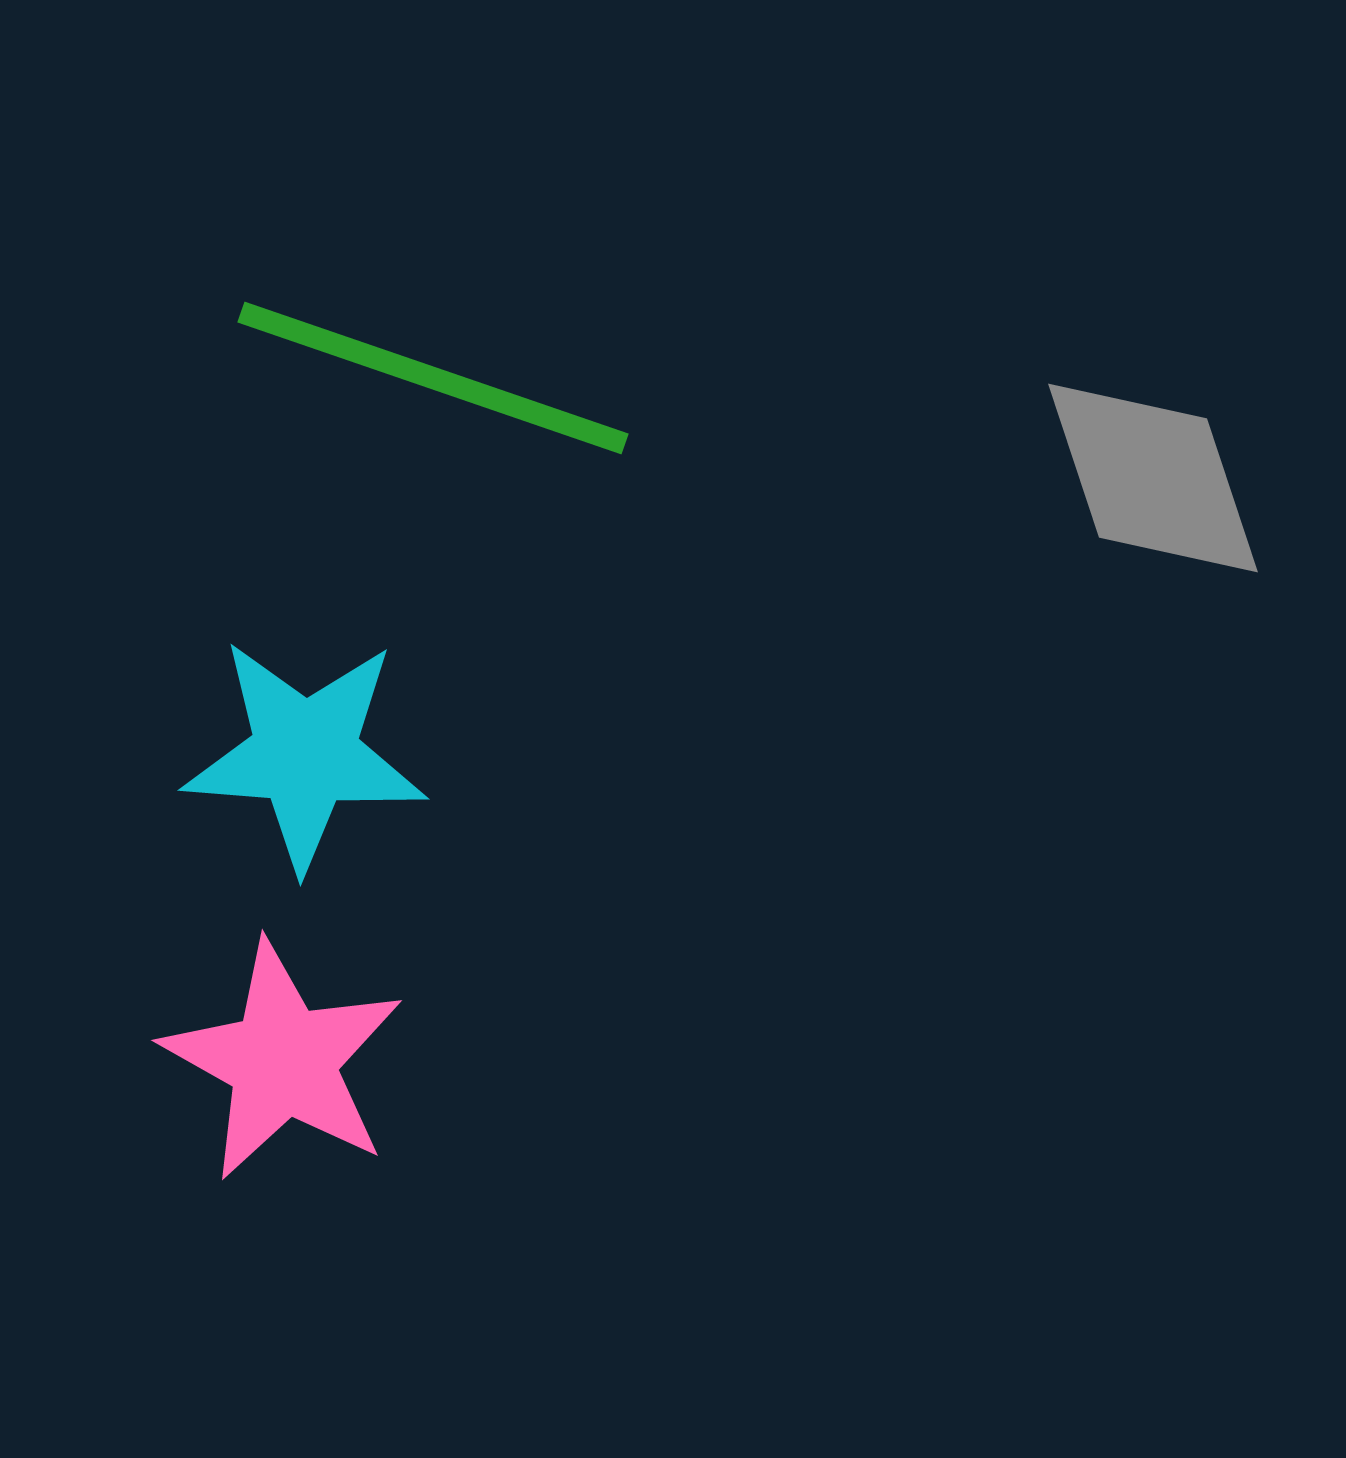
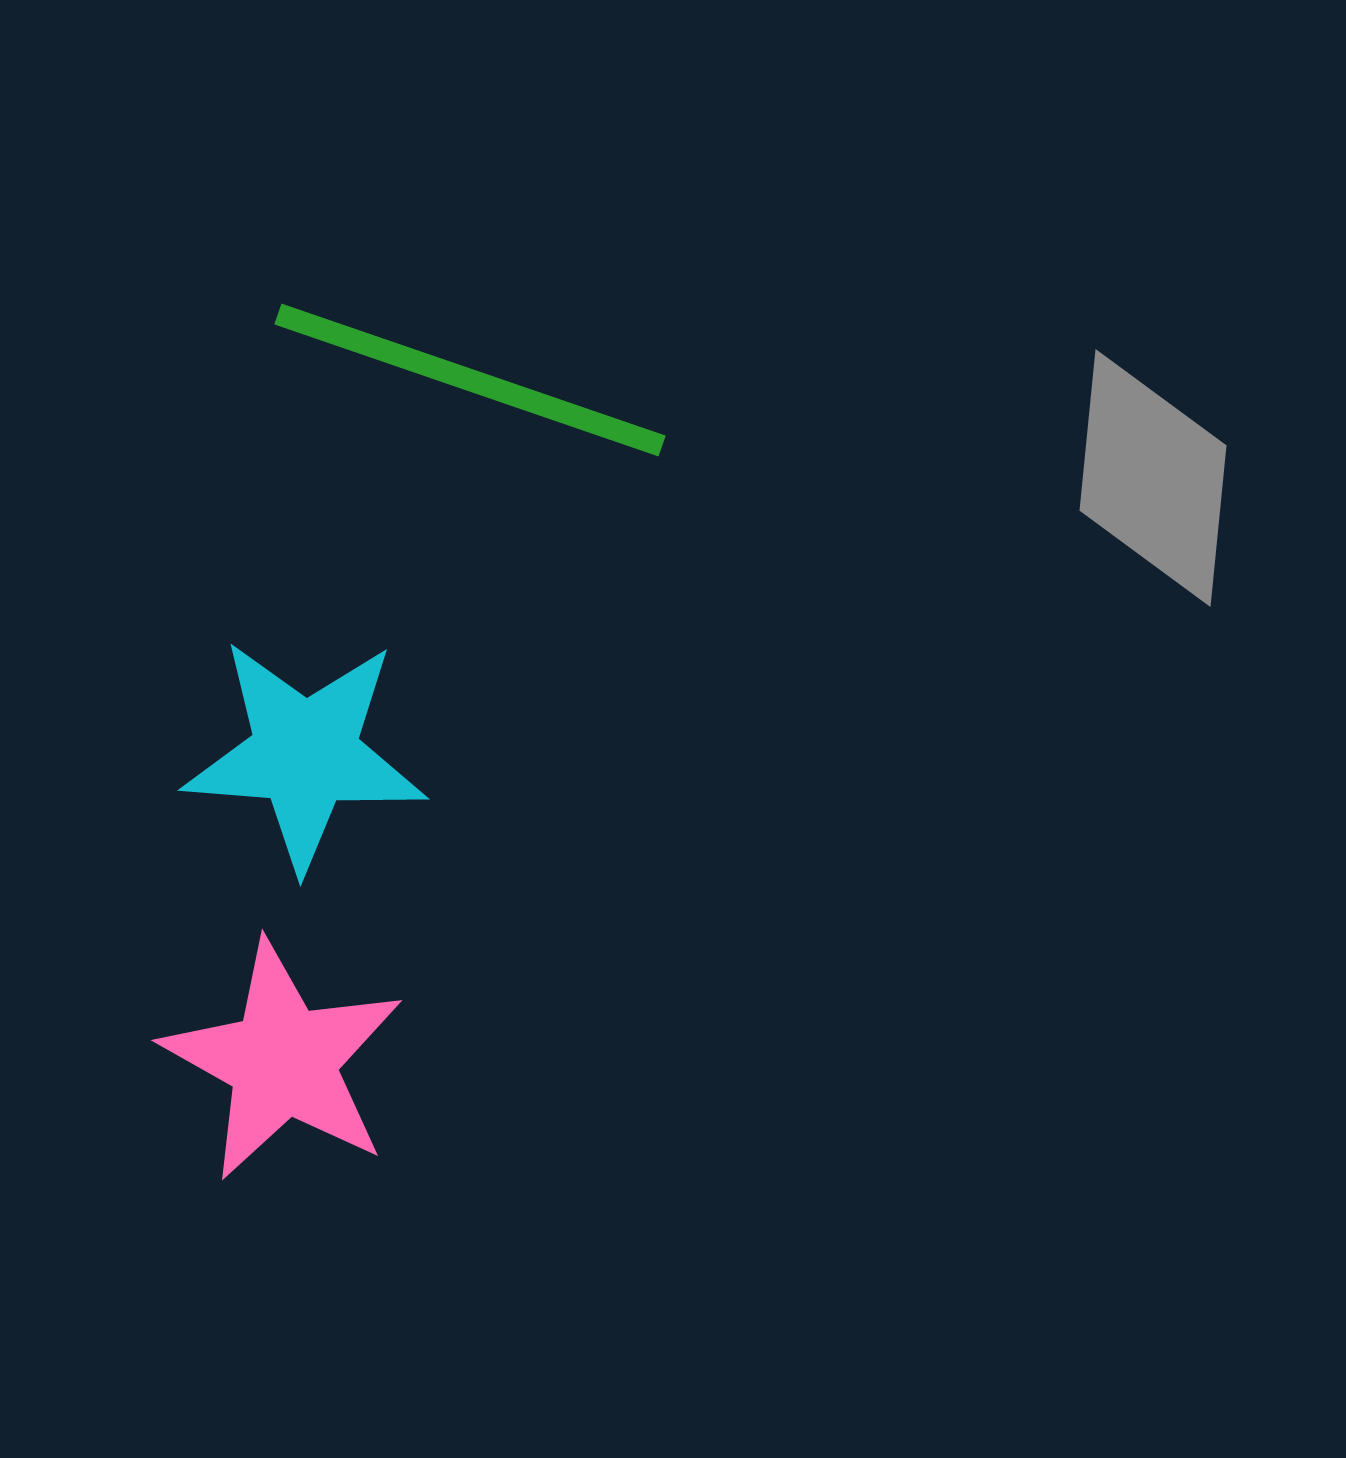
green line: moved 37 px right, 2 px down
gray diamond: rotated 24 degrees clockwise
